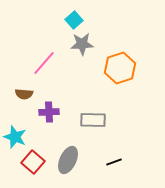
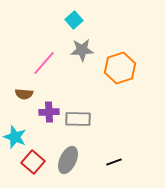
gray star: moved 6 px down
gray rectangle: moved 15 px left, 1 px up
